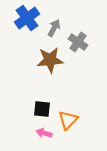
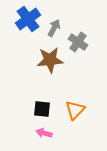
blue cross: moved 1 px right, 1 px down
orange triangle: moved 7 px right, 10 px up
